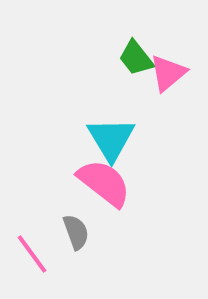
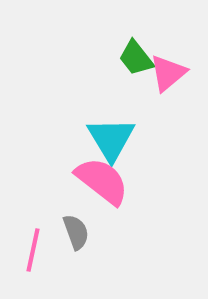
pink semicircle: moved 2 px left, 2 px up
pink line: moved 1 px right, 4 px up; rotated 48 degrees clockwise
